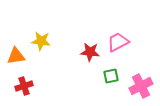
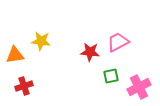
orange triangle: moved 1 px left, 1 px up
pink cross: moved 2 px left, 1 px down
